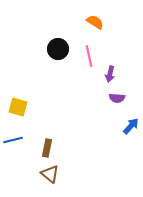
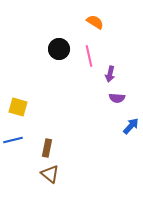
black circle: moved 1 px right
